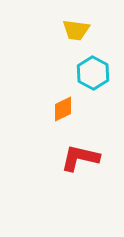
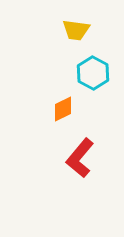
red L-shape: rotated 63 degrees counterclockwise
